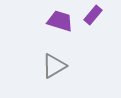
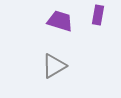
purple rectangle: moved 5 px right; rotated 30 degrees counterclockwise
